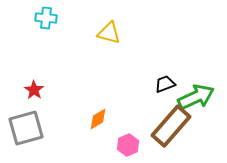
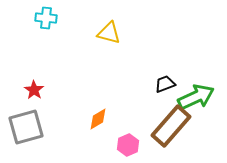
gray square: moved 1 px up
